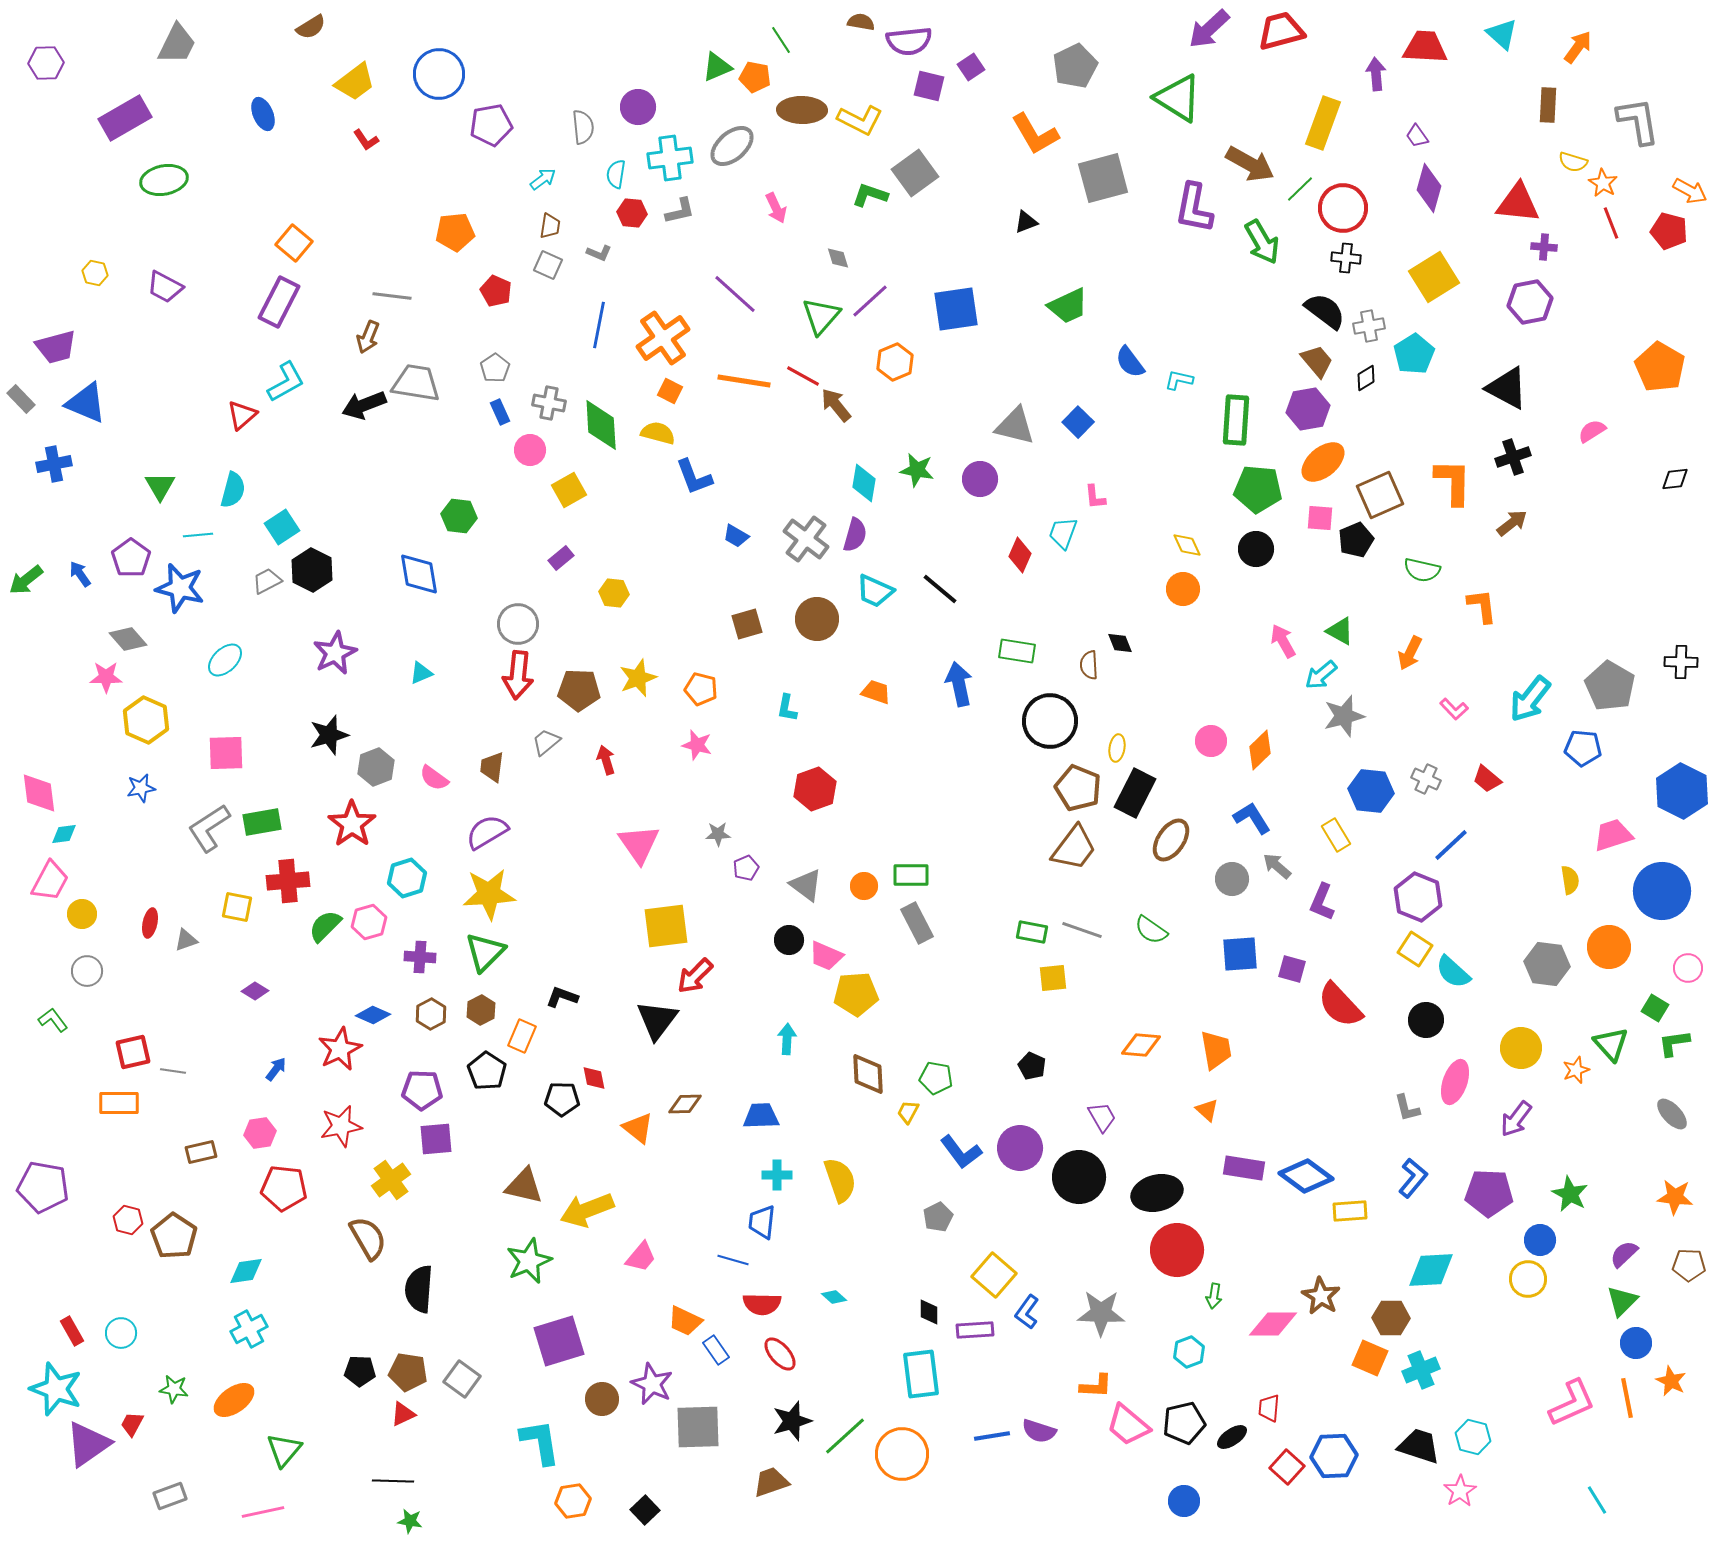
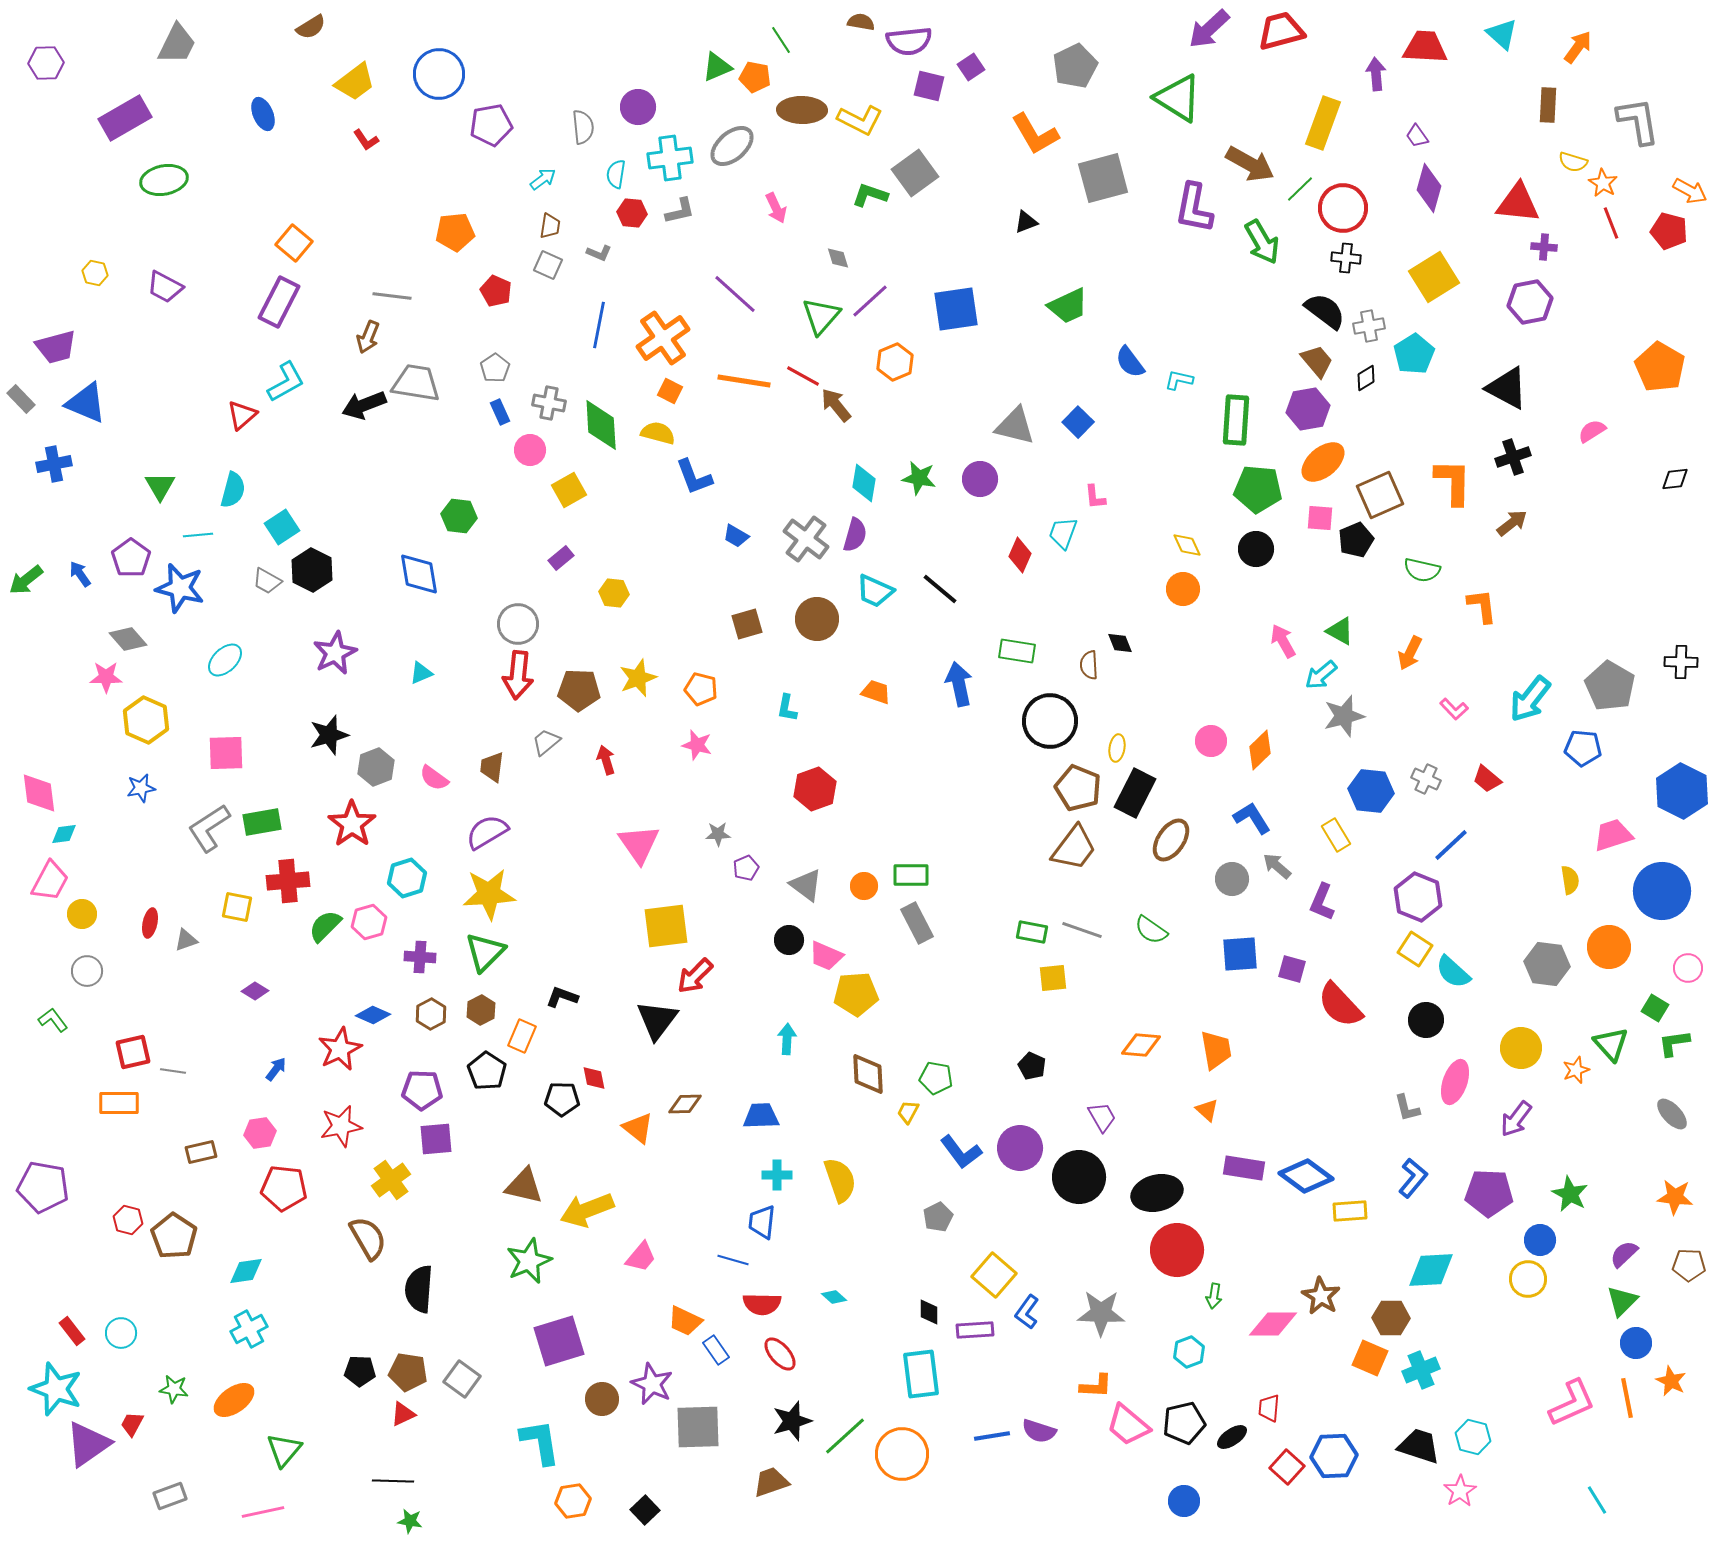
green star at (917, 470): moved 2 px right, 8 px down
gray trapezoid at (267, 581): rotated 124 degrees counterclockwise
red rectangle at (72, 1331): rotated 8 degrees counterclockwise
